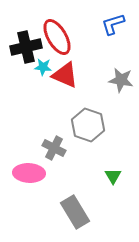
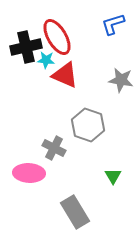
cyan star: moved 3 px right, 7 px up
